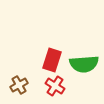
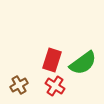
green semicircle: moved 1 px left, 1 px up; rotated 32 degrees counterclockwise
